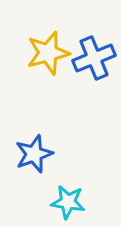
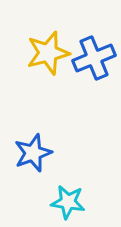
blue star: moved 1 px left, 1 px up
